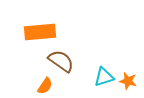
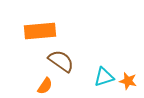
orange rectangle: moved 1 px up
